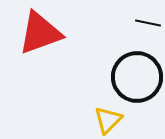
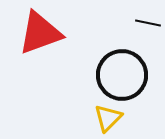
black circle: moved 15 px left, 2 px up
yellow triangle: moved 2 px up
